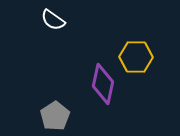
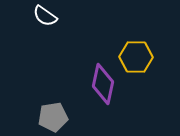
white semicircle: moved 8 px left, 4 px up
gray pentagon: moved 2 px left, 1 px down; rotated 24 degrees clockwise
